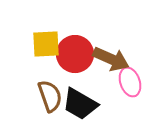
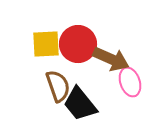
red circle: moved 3 px right, 10 px up
brown semicircle: moved 8 px right, 10 px up
black trapezoid: rotated 21 degrees clockwise
